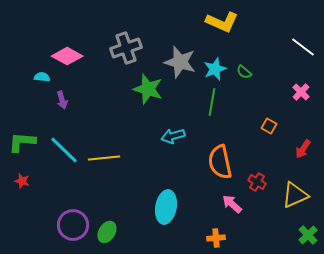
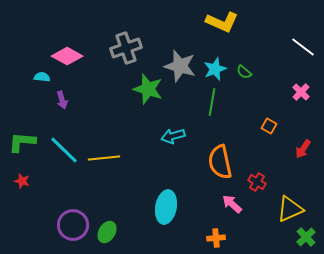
gray star: moved 4 px down
yellow triangle: moved 5 px left, 14 px down
green cross: moved 2 px left, 2 px down
